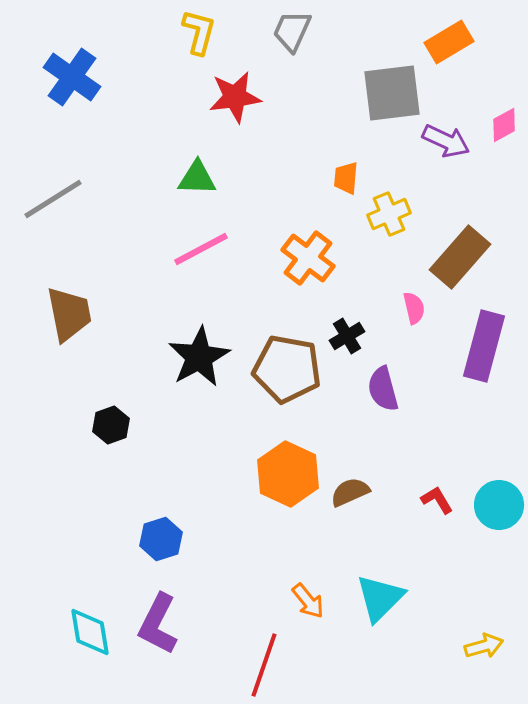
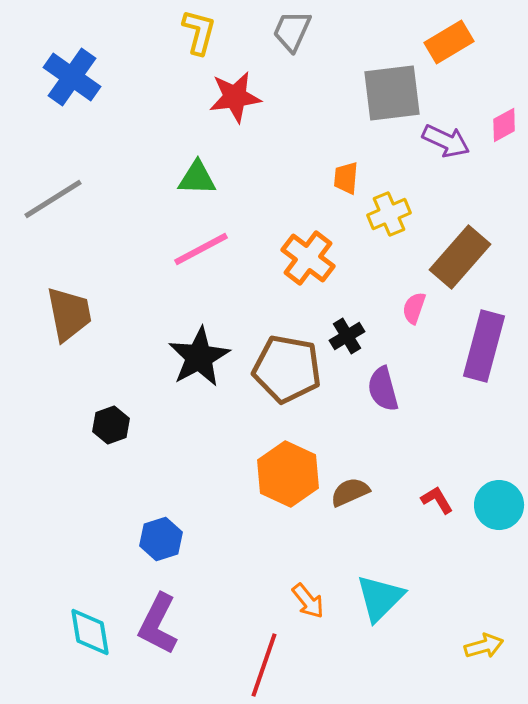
pink semicircle: rotated 148 degrees counterclockwise
